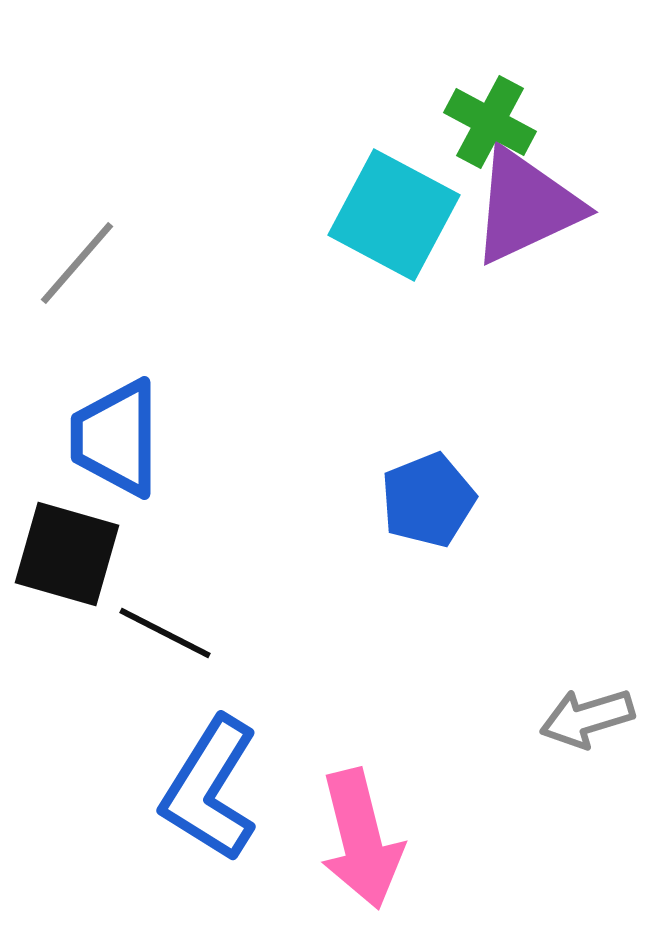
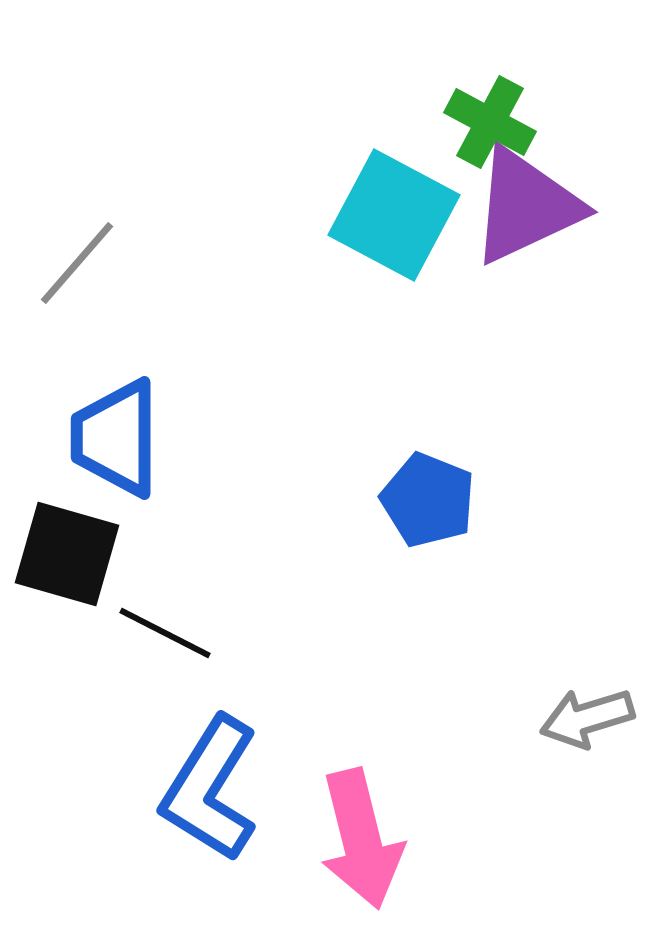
blue pentagon: rotated 28 degrees counterclockwise
